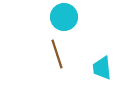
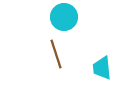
brown line: moved 1 px left
